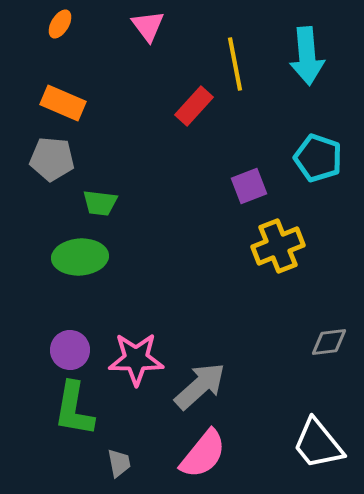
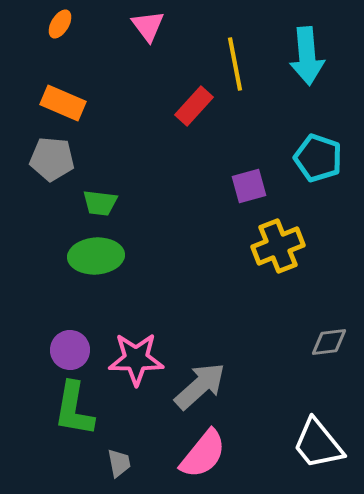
purple square: rotated 6 degrees clockwise
green ellipse: moved 16 px right, 1 px up
